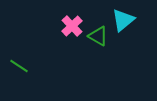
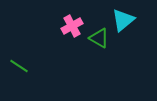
pink cross: rotated 15 degrees clockwise
green triangle: moved 1 px right, 2 px down
